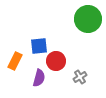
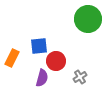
orange rectangle: moved 3 px left, 3 px up
purple semicircle: moved 3 px right
